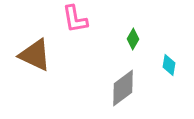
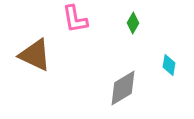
green diamond: moved 16 px up
gray diamond: rotated 6 degrees clockwise
